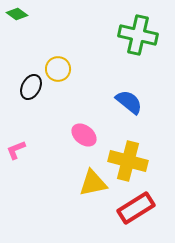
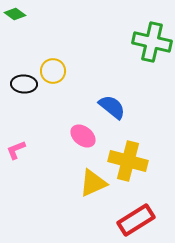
green diamond: moved 2 px left
green cross: moved 14 px right, 7 px down
yellow circle: moved 5 px left, 2 px down
black ellipse: moved 7 px left, 3 px up; rotated 65 degrees clockwise
blue semicircle: moved 17 px left, 5 px down
pink ellipse: moved 1 px left, 1 px down
yellow triangle: rotated 12 degrees counterclockwise
red rectangle: moved 12 px down
